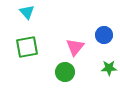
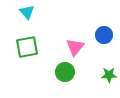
green star: moved 7 px down
